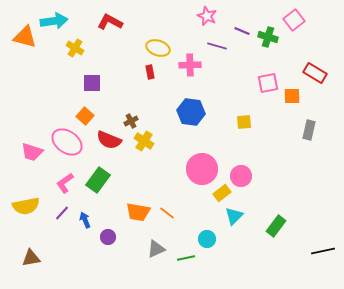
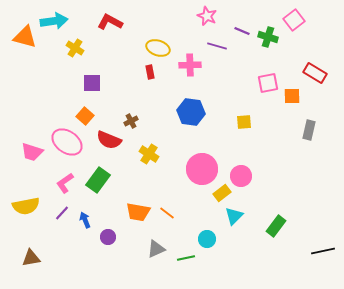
yellow cross at (144, 141): moved 5 px right, 13 px down
